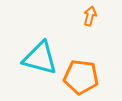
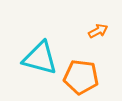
orange arrow: moved 8 px right, 15 px down; rotated 48 degrees clockwise
